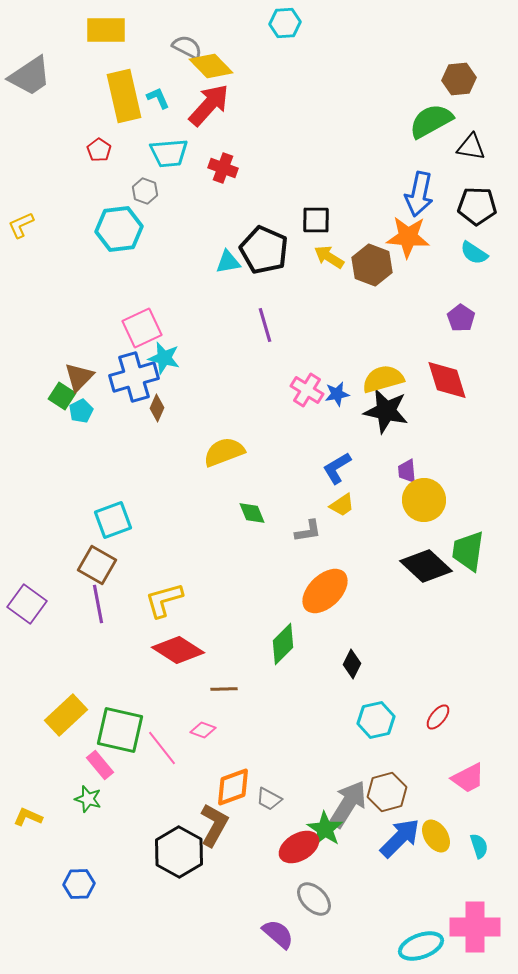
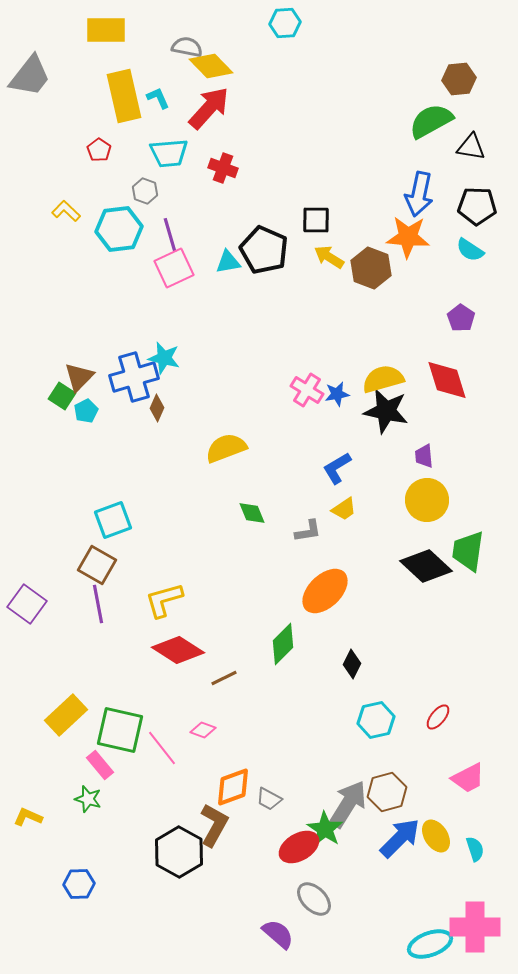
gray semicircle at (187, 47): rotated 16 degrees counterclockwise
gray trapezoid at (30, 76): rotated 18 degrees counterclockwise
red arrow at (209, 105): moved 3 px down
yellow L-shape at (21, 225): moved 45 px right, 14 px up; rotated 68 degrees clockwise
cyan semicircle at (474, 253): moved 4 px left, 3 px up
brown hexagon at (372, 265): moved 1 px left, 3 px down
purple line at (265, 325): moved 95 px left, 90 px up
pink square at (142, 328): moved 32 px right, 60 px up
cyan pentagon at (81, 411): moved 5 px right
yellow semicircle at (224, 452): moved 2 px right, 4 px up
purple trapezoid at (407, 471): moved 17 px right, 15 px up
yellow circle at (424, 500): moved 3 px right
yellow trapezoid at (342, 505): moved 2 px right, 4 px down
brown line at (224, 689): moved 11 px up; rotated 24 degrees counterclockwise
cyan semicircle at (479, 846): moved 4 px left, 3 px down
cyan ellipse at (421, 946): moved 9 px right, 2 px up
